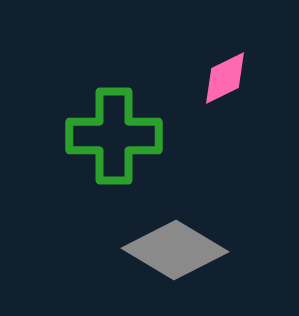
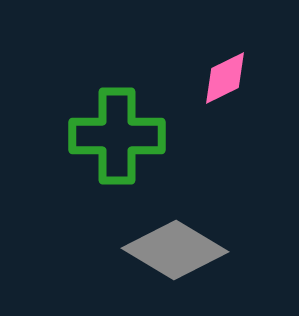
green cross: moved 3 px right
